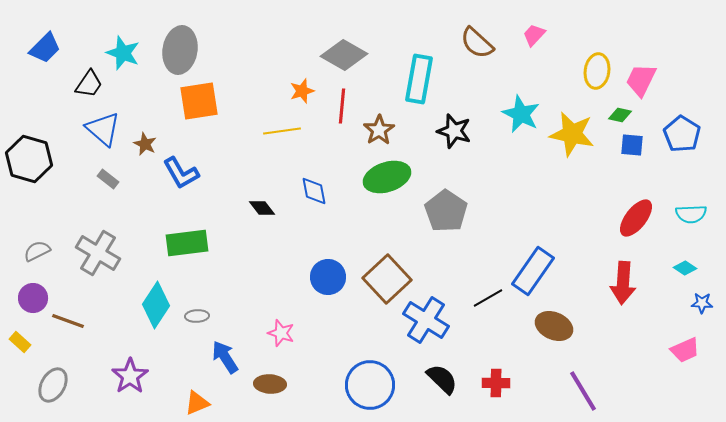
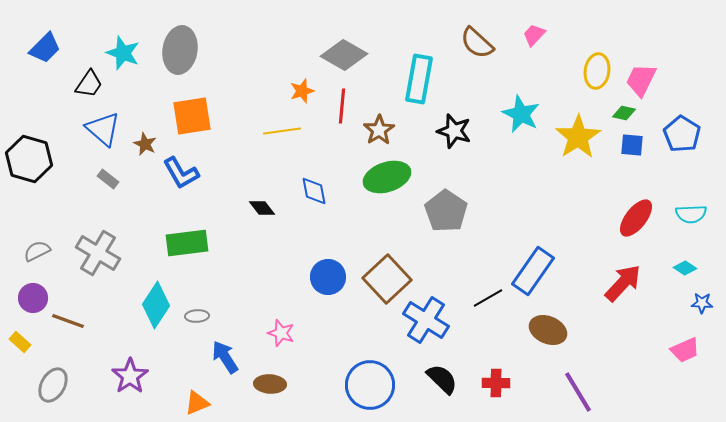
orange square at (199, 101): moved 7 px left, 15 px down
green diamond at (620, 115): moved 4 px right, 2 px up
yellow star at (572, 134): moved 6 px right, 3 px down; rotated 27 degrees clockwise
red arrow at (623, 283): rotated 141 degrees counterclockwise
brown ellipse at (554, 326): moved 6 px left, 4 px down
purple line at (583, 391): moved 5 px left, 1 px down
